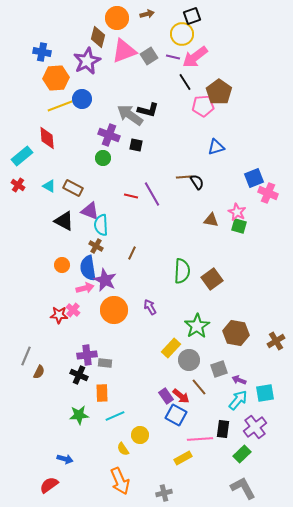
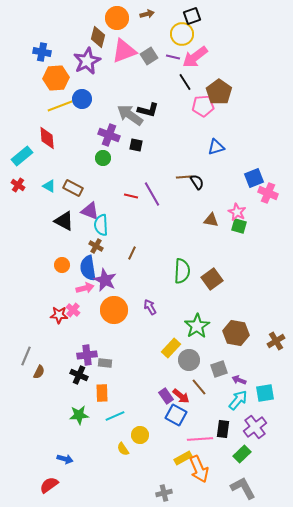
orange arrow at (120, 481): moved 79 px right, 12 px up
